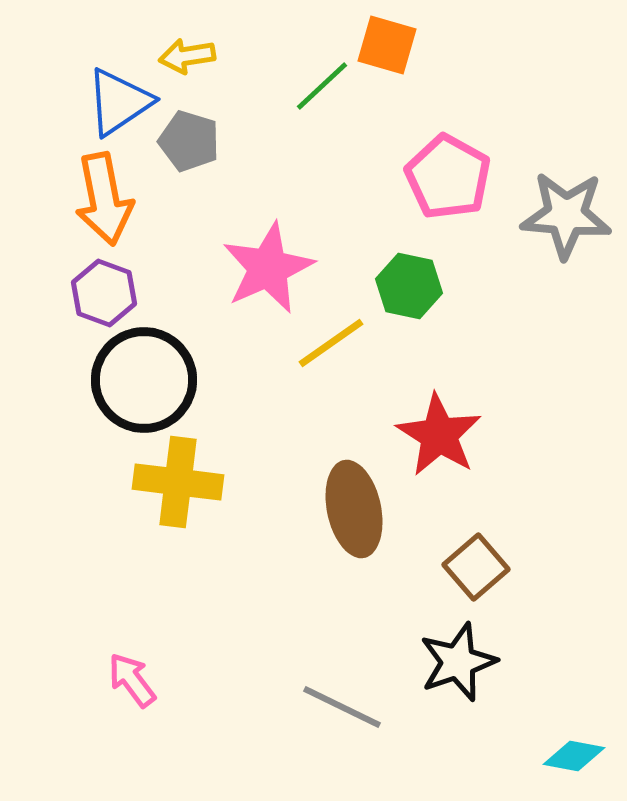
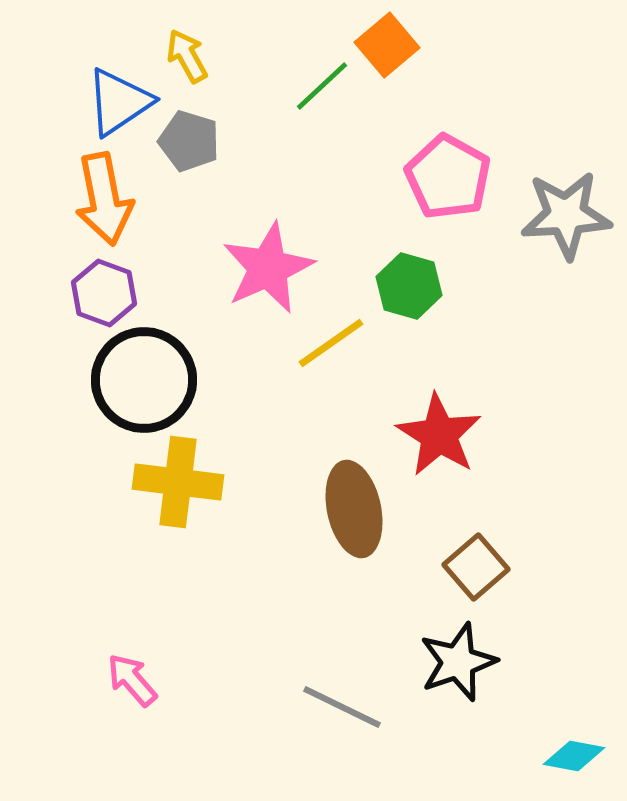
orange square: rotated 34 degrees clockwise
yellow arrow: rotated 70 degrees clockwise
gray star: rotated 8 degrees counterclockwise
green hexagon: rotated 4 degrees clockwise
pink arrow: rotated 4 degrees counterclockwise
